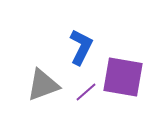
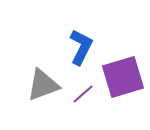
purple square: rotated 27 degrees counterclockwise
purple line: moved 3 px left, 2 px down
